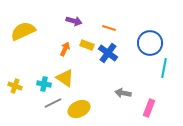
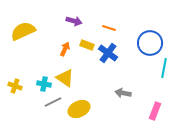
gray line: moved 1 px up
pink rectangle: moved 6 px right, 3 px down
